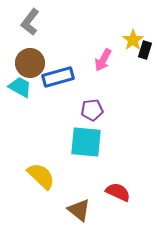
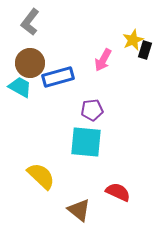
yellow star: rotated 10 degrees clockwise
